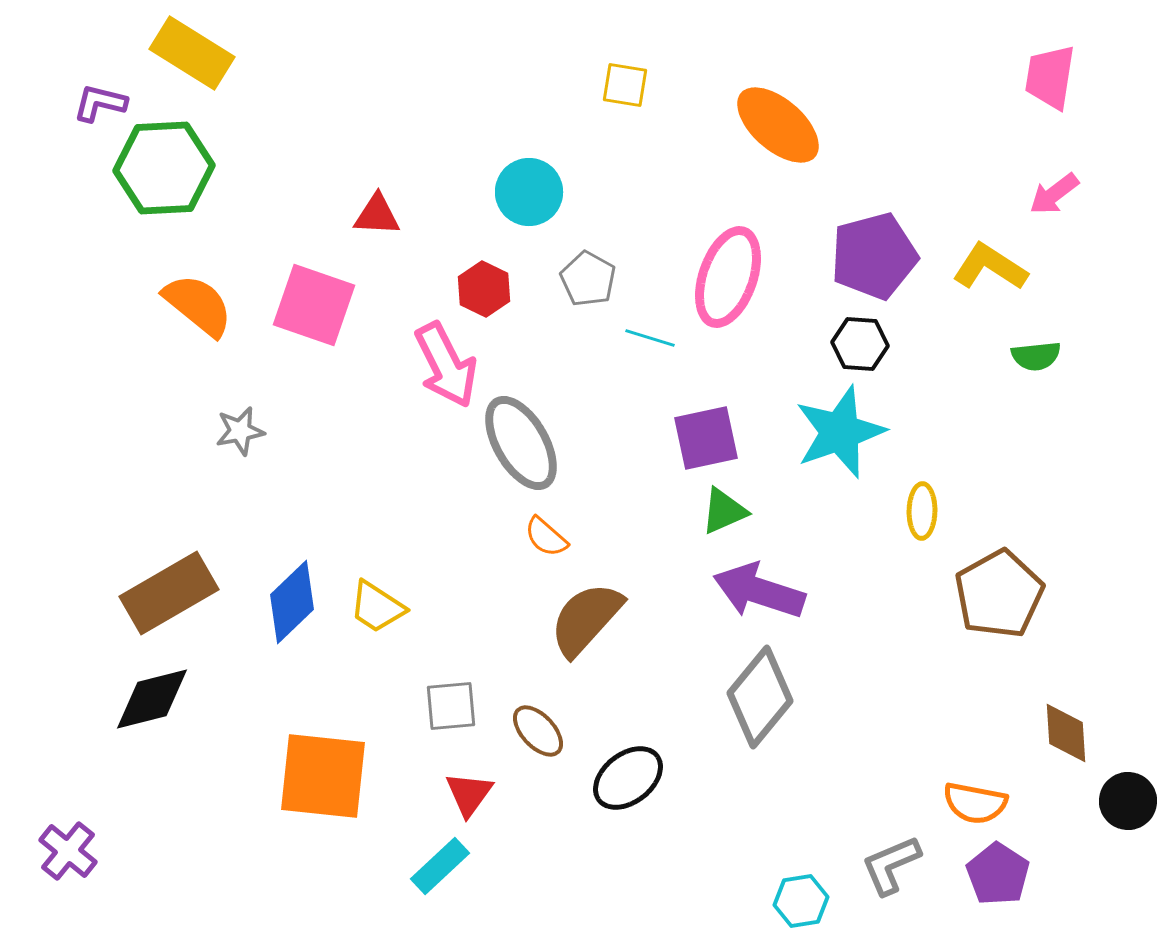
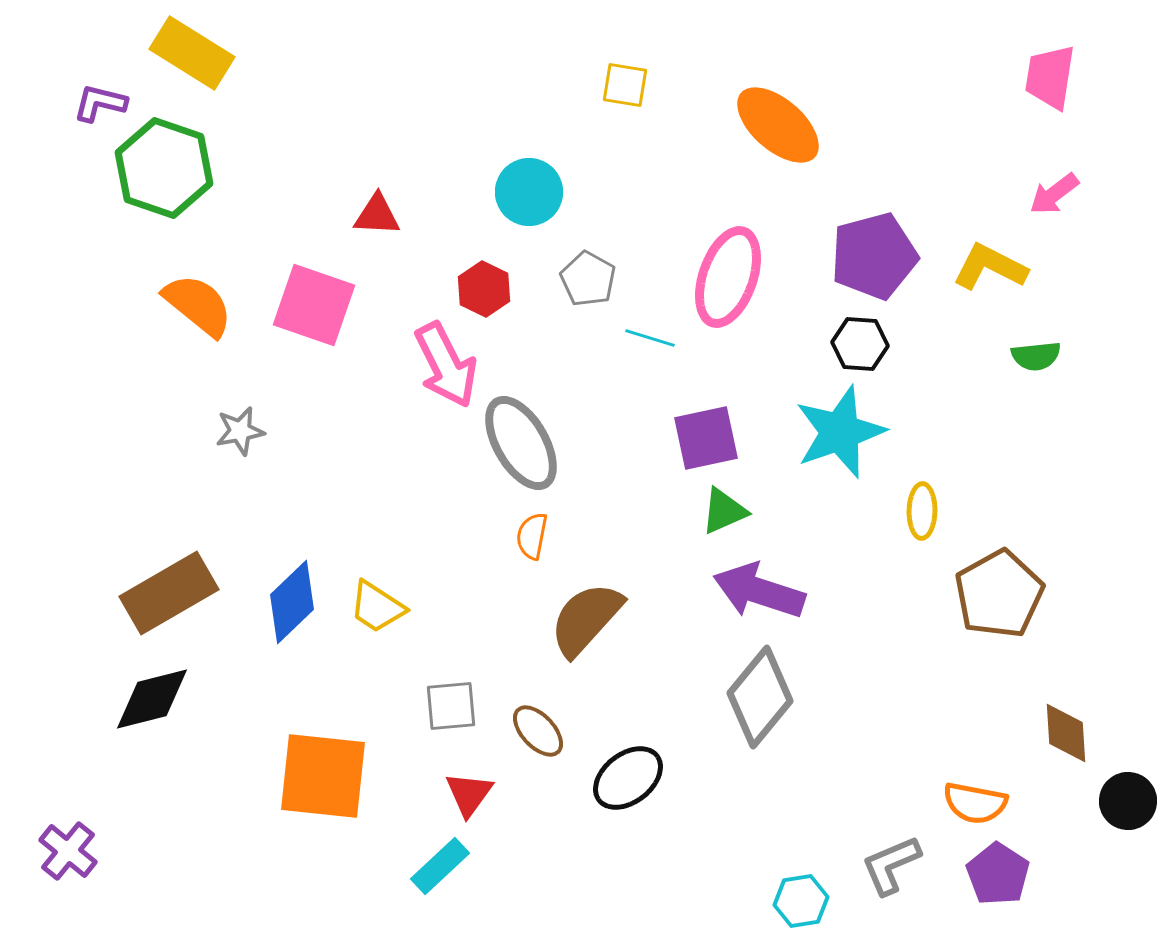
green hexagon at (164, 168): rotated 22 degrees clockwise
yellow L-shape at (990, 267): rotated 6 degrees counterclockwise
orange semicircle at (546, 537): moved 14 px left, 1 px up; rotated 60 degrees clockwise
